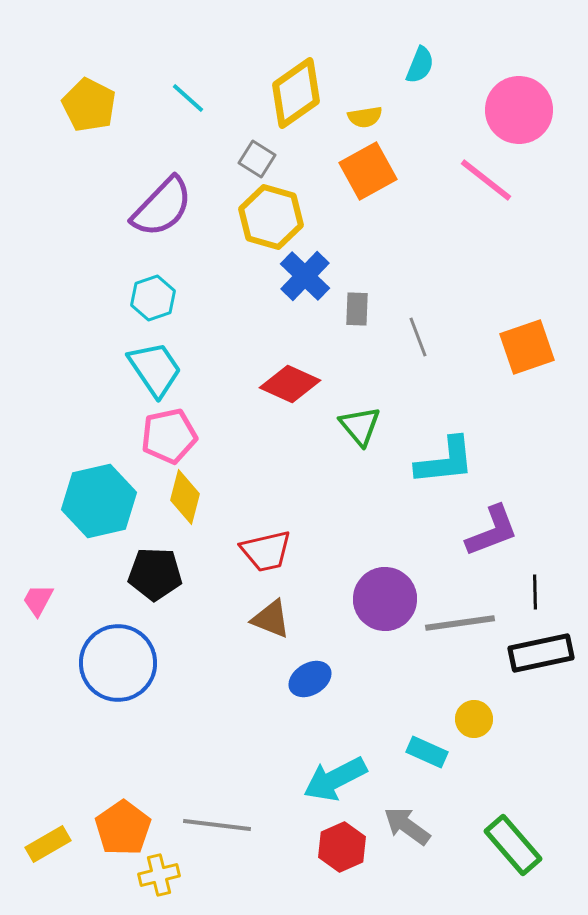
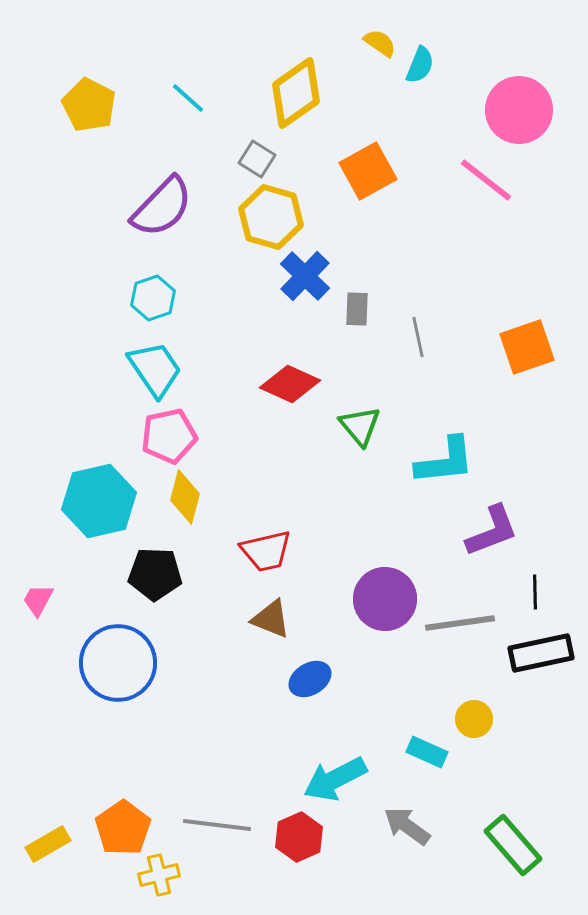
yellow semicircle at (365, 117): moved 15 px right, 74 px up; rotated 136 degrees counterclockwise
gray line at (418, 337): rotated 9 degrees clockwise
red hexagon at (342, 847): moved 43 px left, 10 px up
